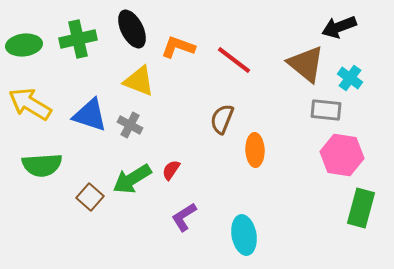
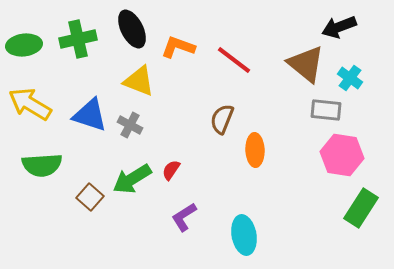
green rectangle: rotated 18 degrees clockwise
